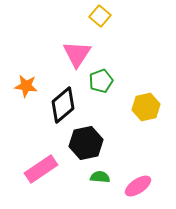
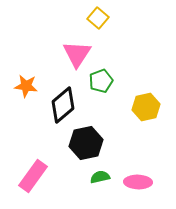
yellow square: moved 2 px left, 2 px down
pink rectangle: moved 8 px left, 7 px down; rotated 20 degrees counterclockwise
green semicircle: rotated 18 degrees counterclockwise
pink ellipse: moved 4 px up; rotated 36 degrees clockwise
